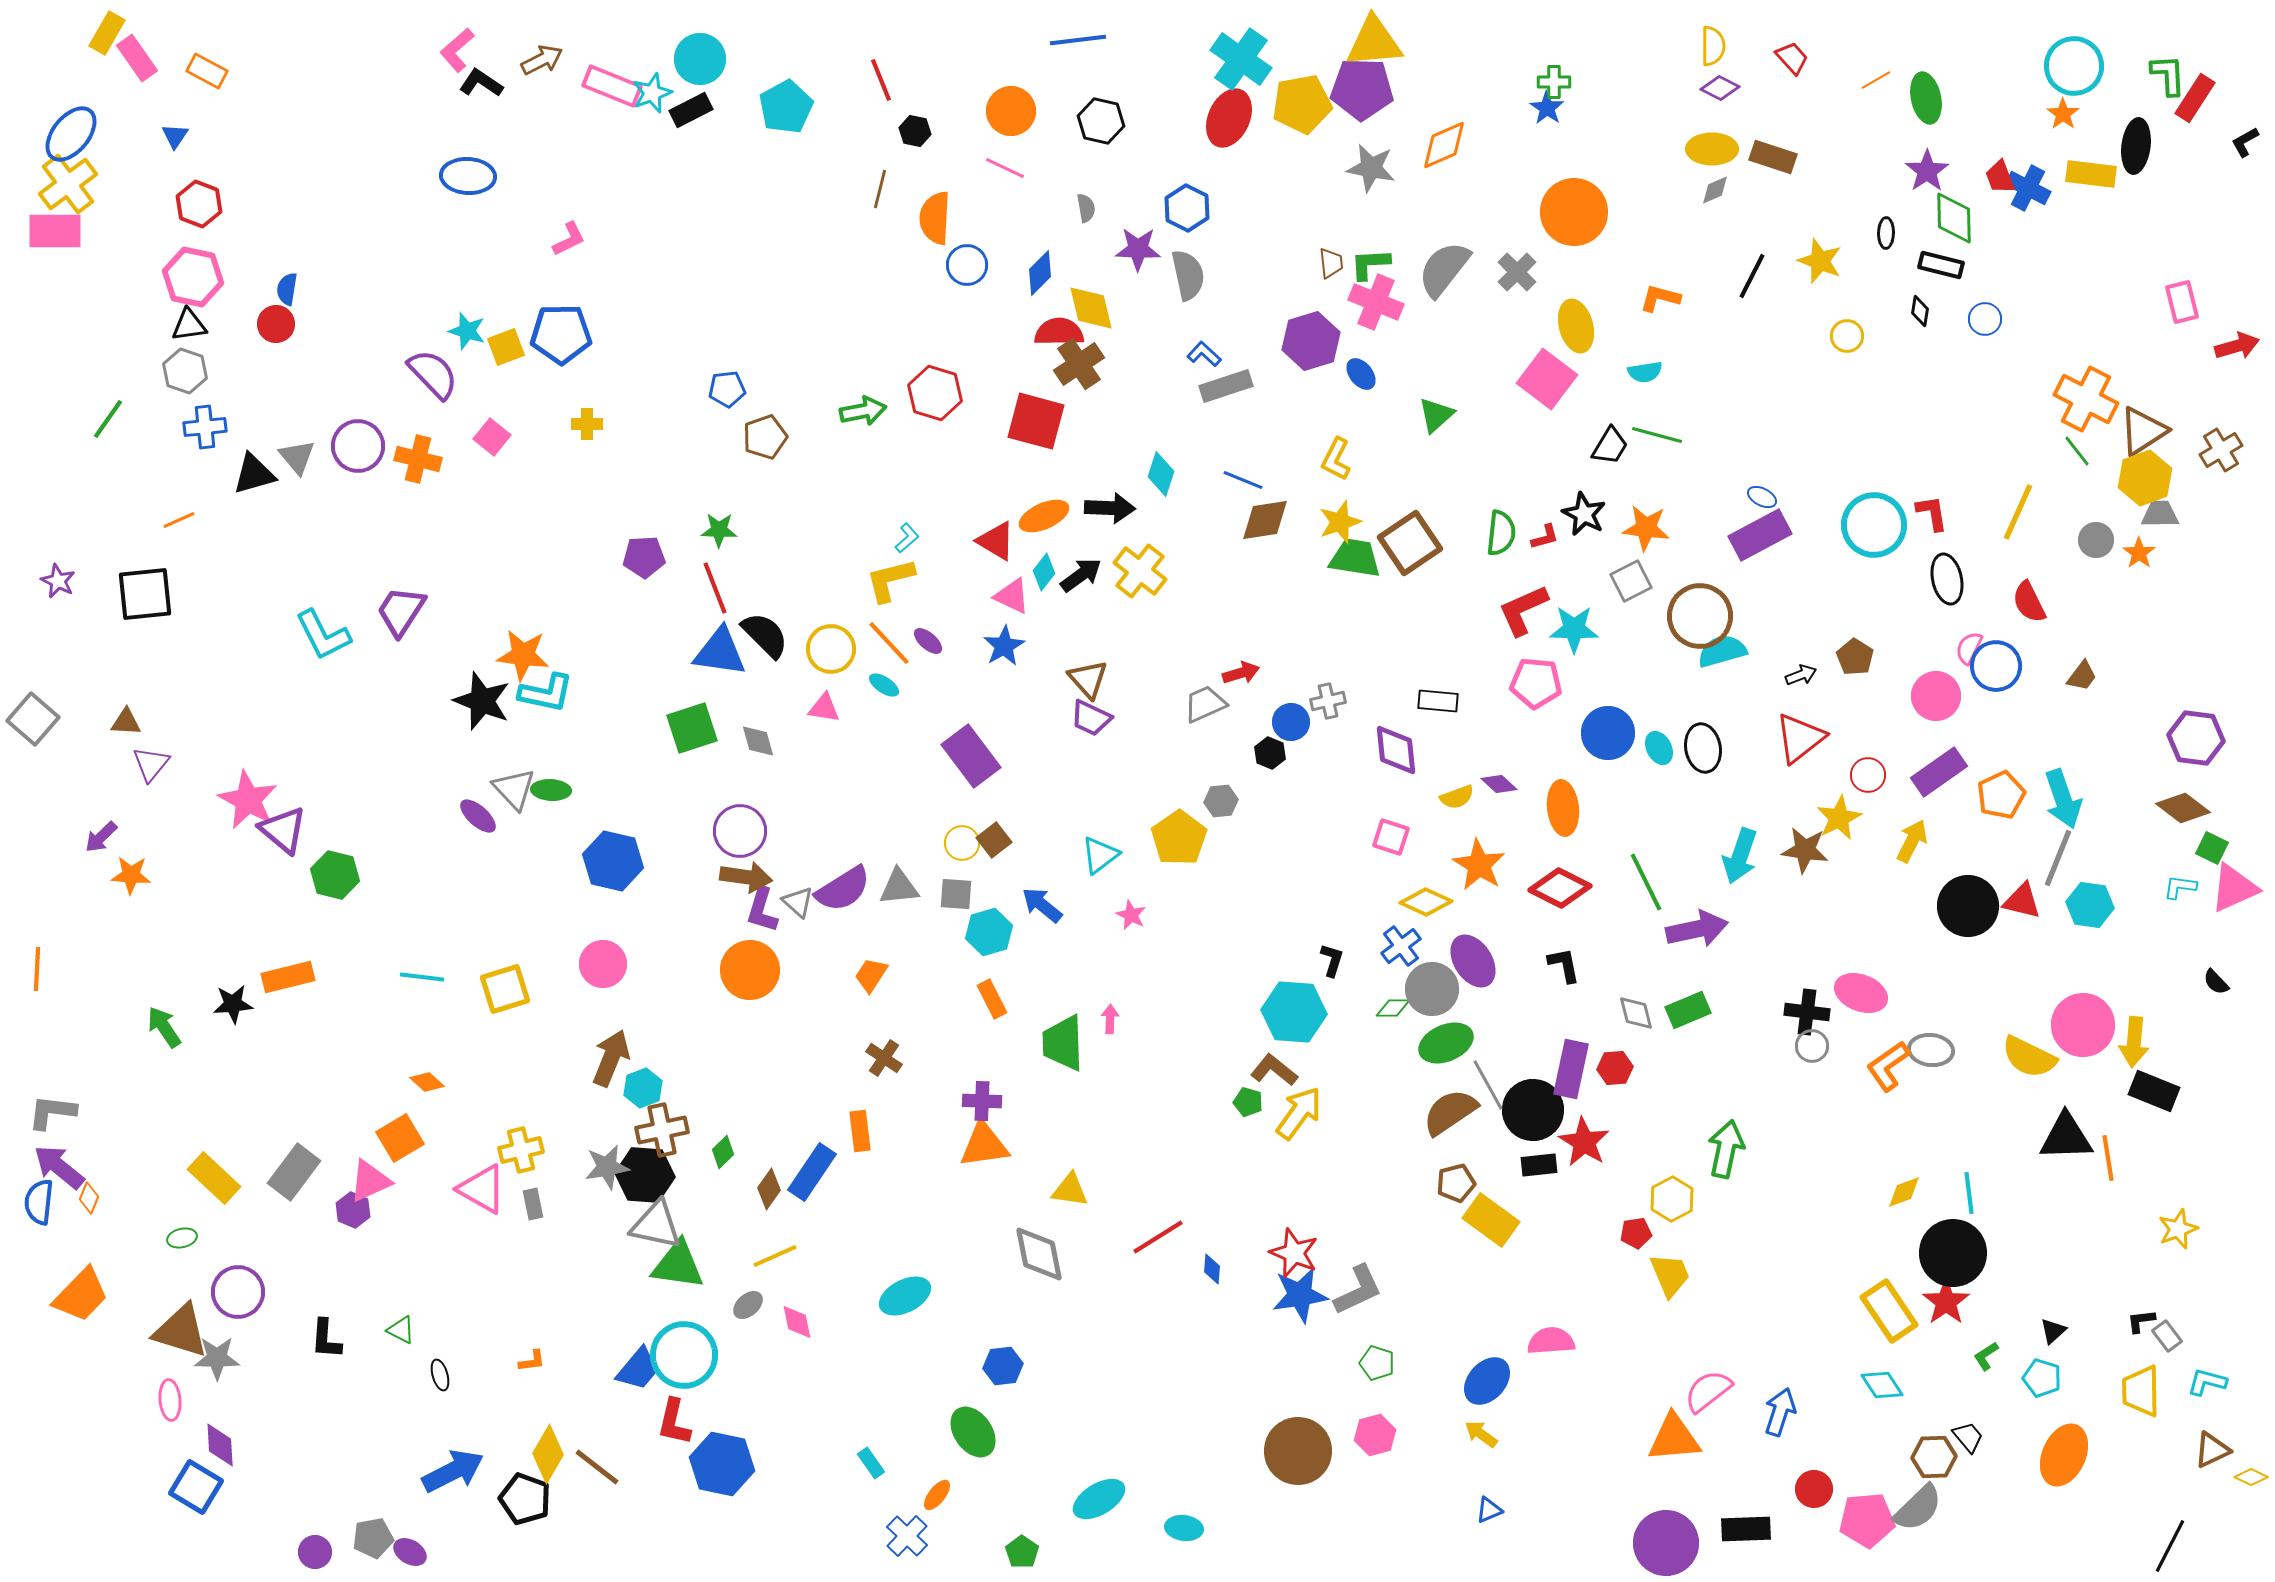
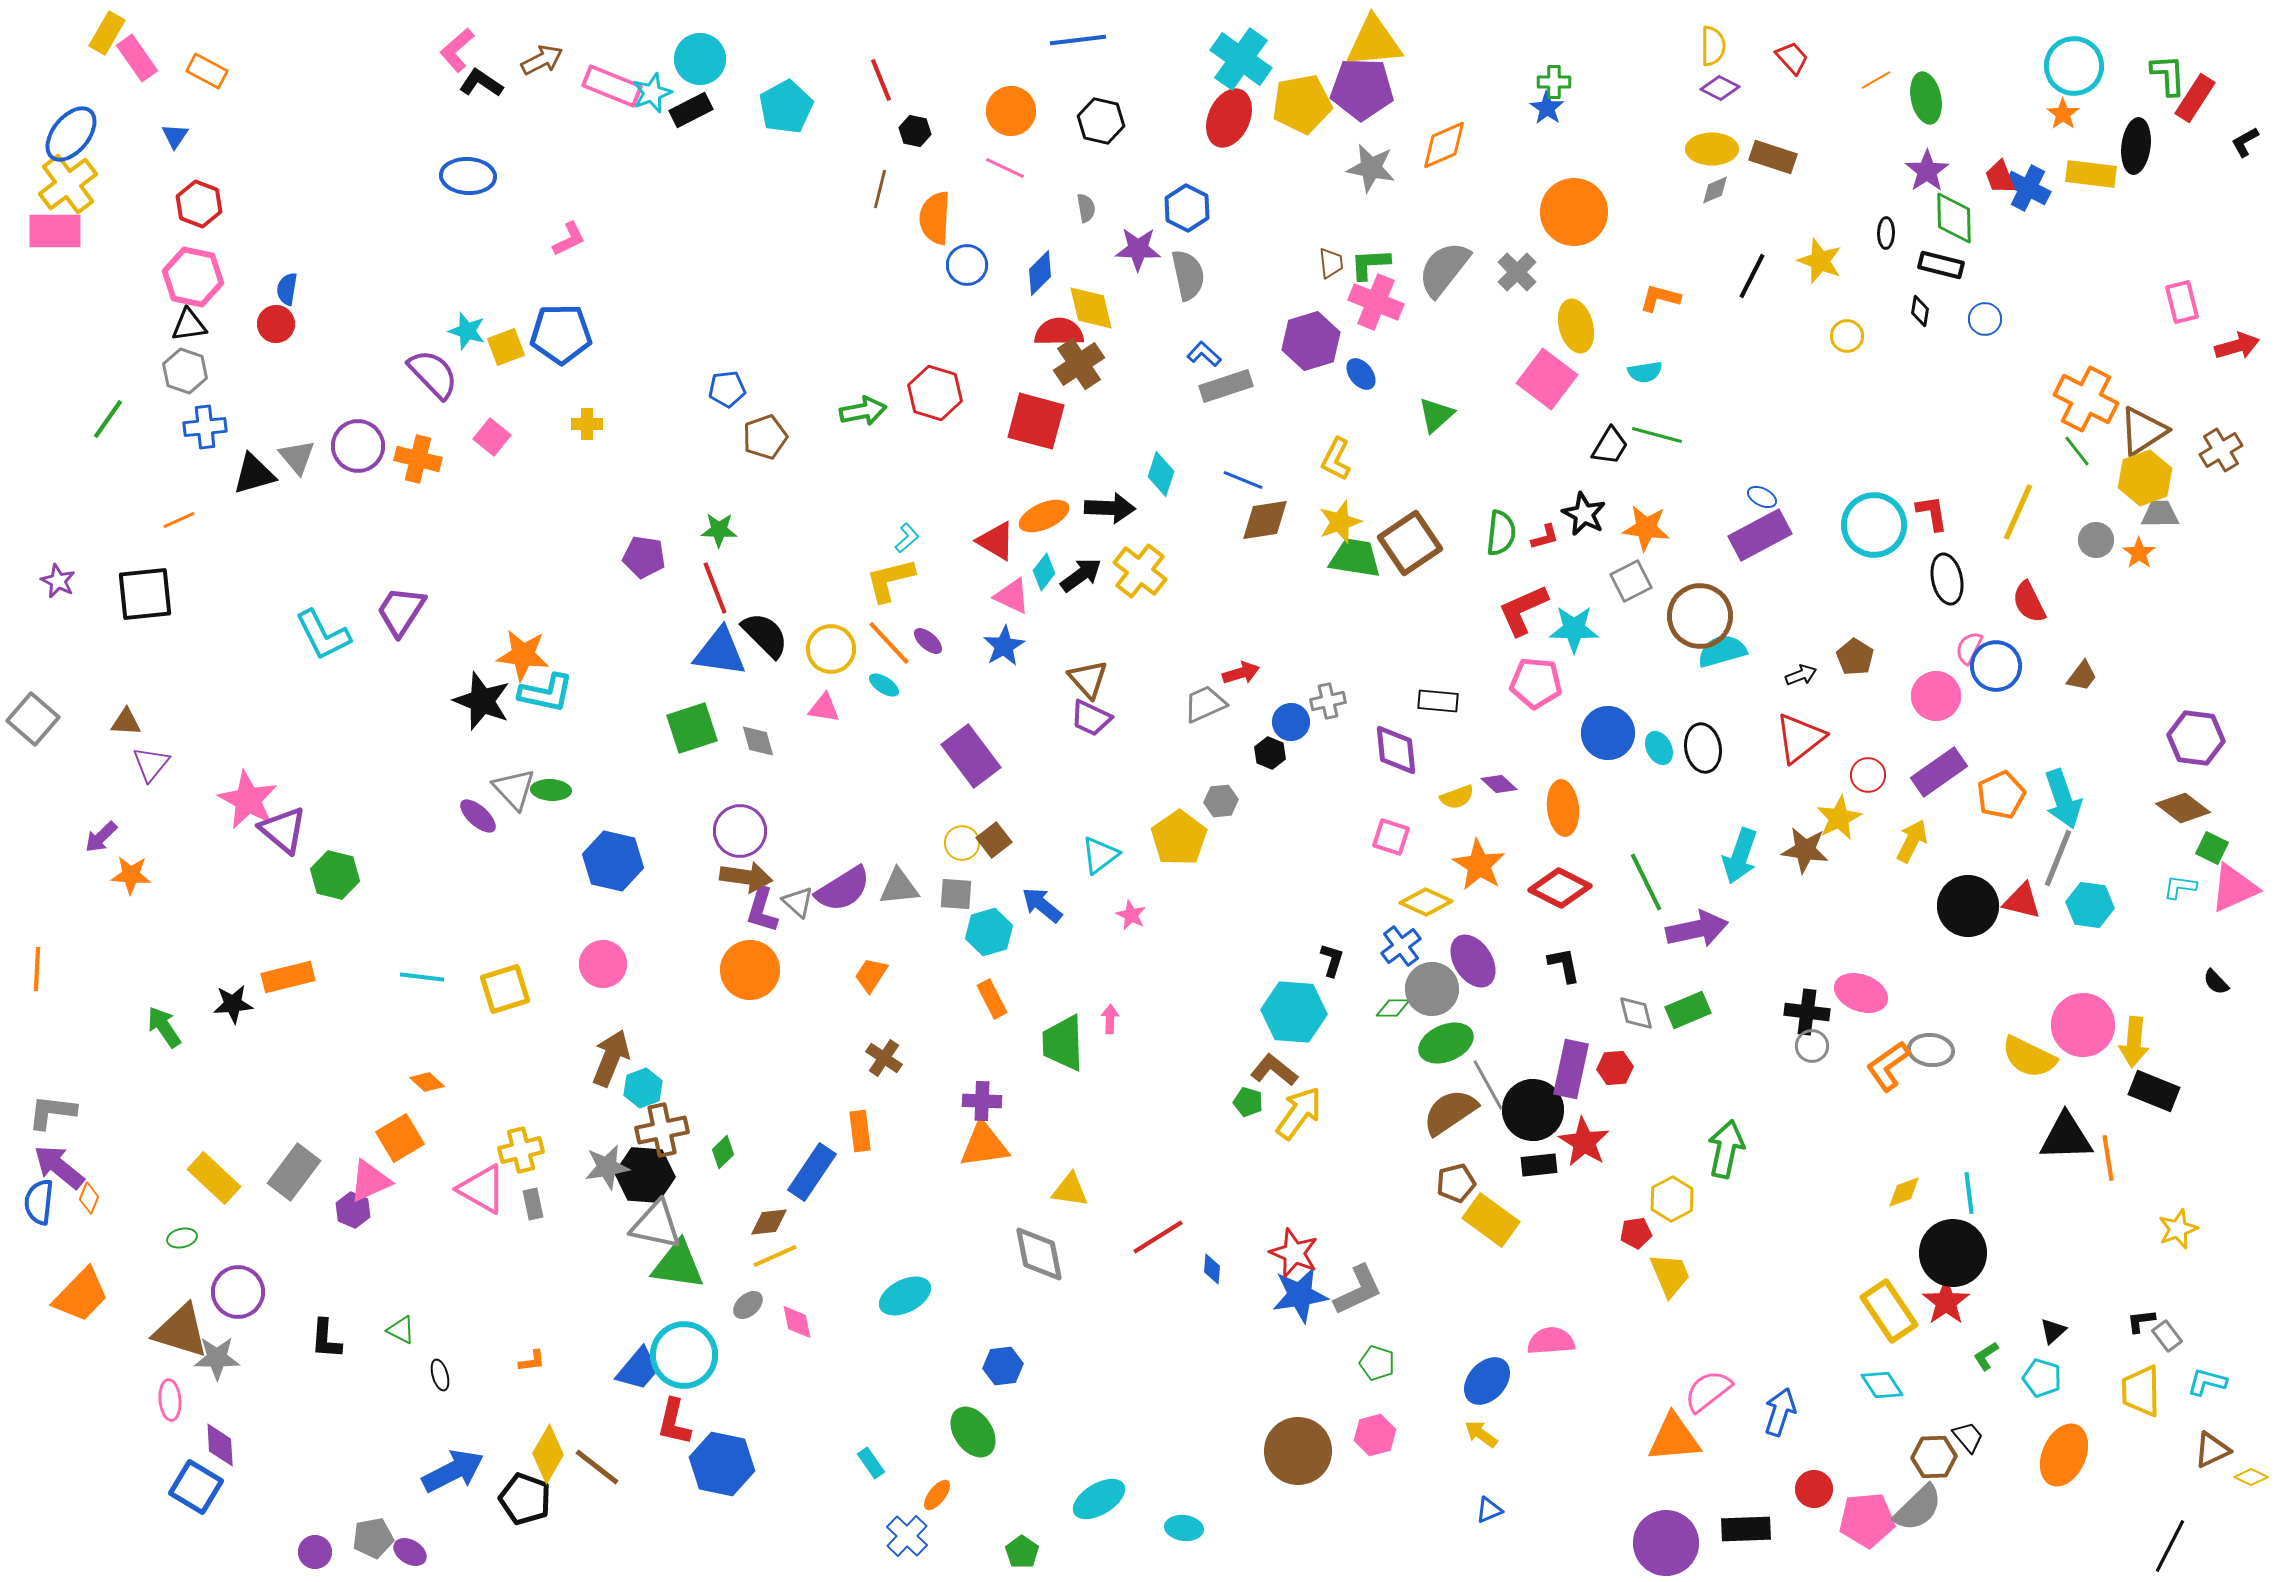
purple pentagon at (644, 557): rotated 12 degrees clockwise
brown diamond at (769, 1189): moved 33 px down; rotated 48 degrees clockwise
